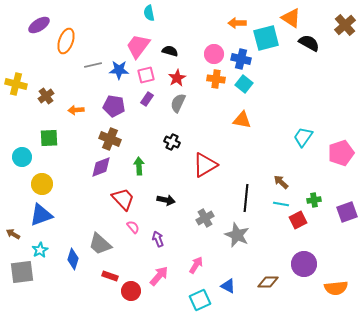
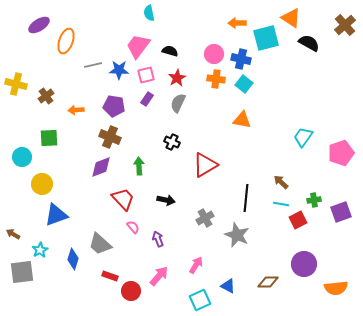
brown cross at (110, 139): moved 2 px up
purple square at (347, 212): moved 6 px left
blue triangle at (41, 215): moved 15 px right
